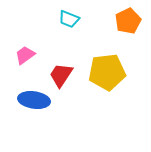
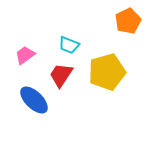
cyan trapezoid: moved 26 px down
yellow pentagon: rotated 9 degrees counterclockwise
blue ellipse: rotated 36 degrees clockwise
